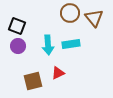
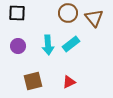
brown circle: moved 2 px left
black square: moved 13 px up; rotated 18 degrees counterclockwise
cyan rectangle: rotated 30 degrees counterclockwise
red triangle: moved 11 px right, 9 px down
